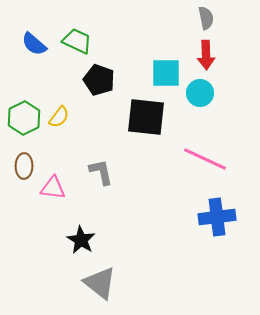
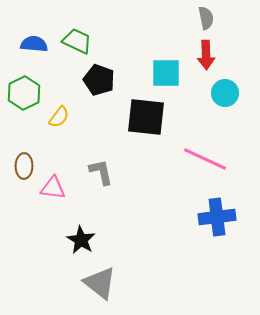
blue semicircle: rotated 144 degrees clockwise
cyan circle: moved 25 px right
green hexagon: moved 25 px up
